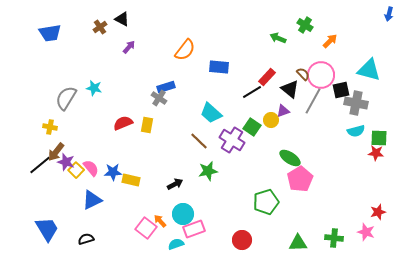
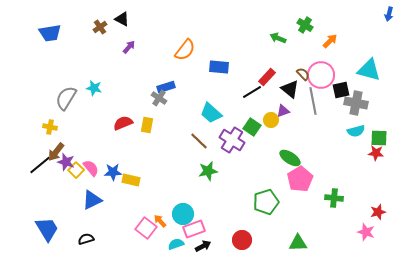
gray line at (313, 101): rotated 40 degrees counterclockwise
black arrow at (175, 184): moved 28 px right, 62 px down
green cross at (334, 238): moved 40 px up
